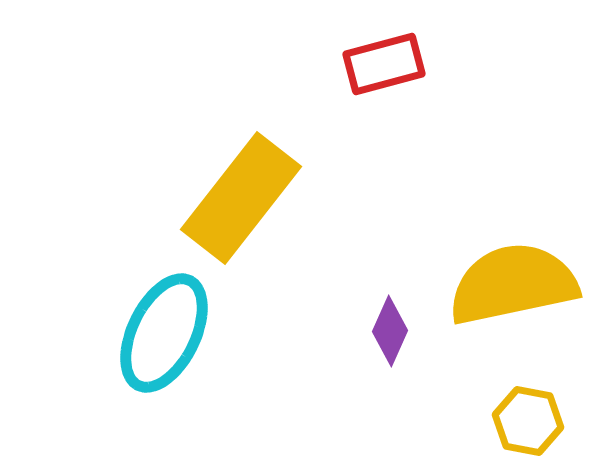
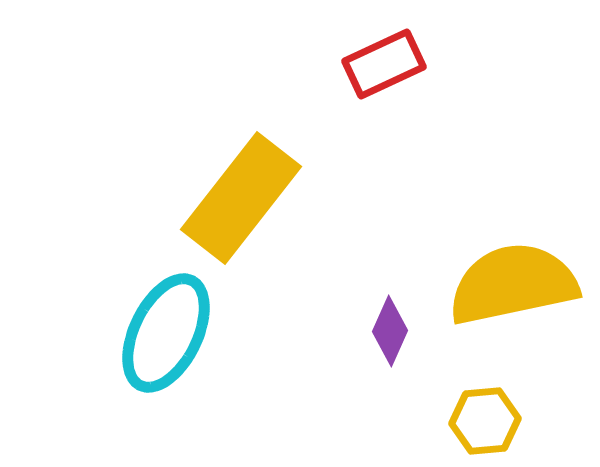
red rectangle: rotated 10 degrees counterclockwise
cyan ellipse: moved 2 px right
yellow hexagon: moved 43 px left; rotated 16 degrees counterclockwise
